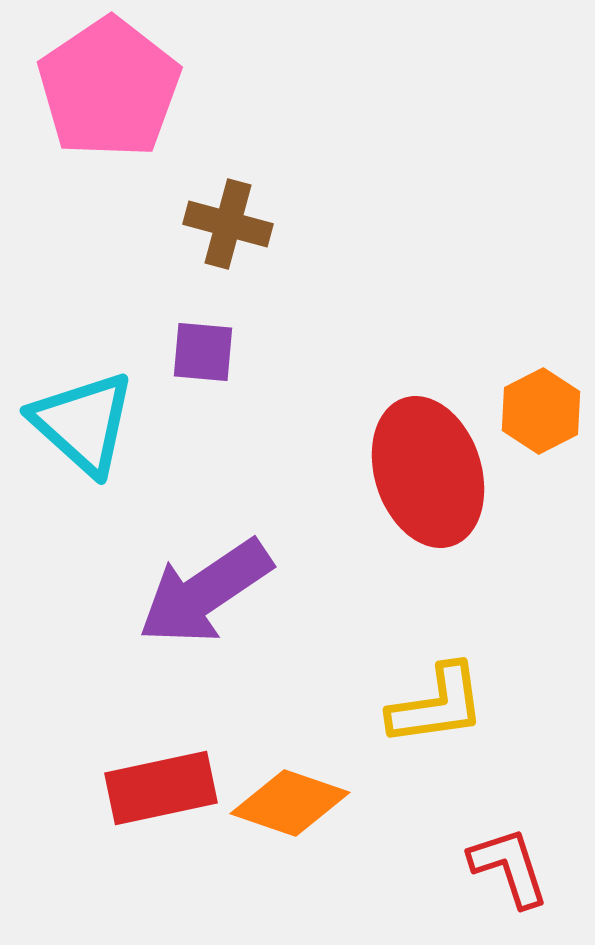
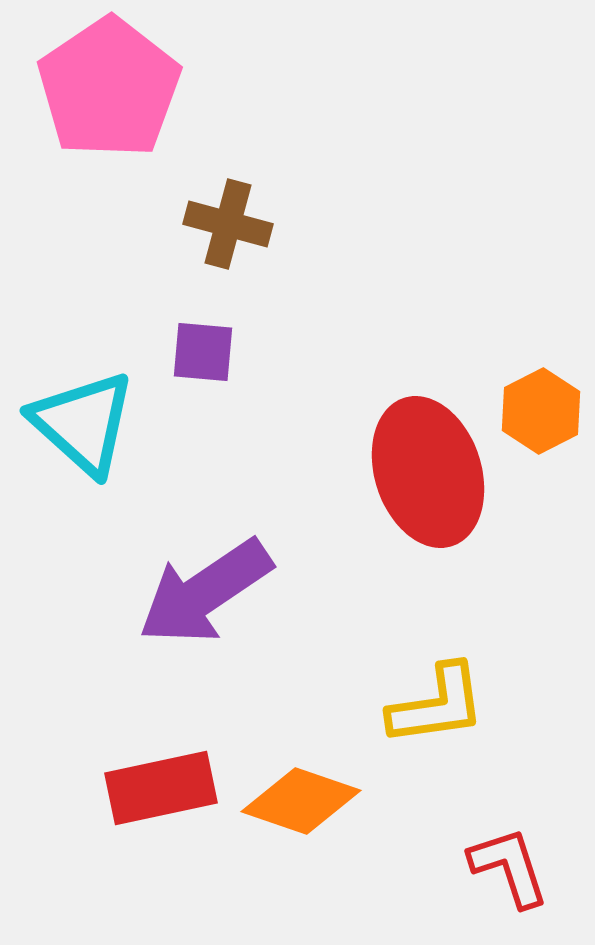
orange diamond: moved 11 px right, 2 px up
